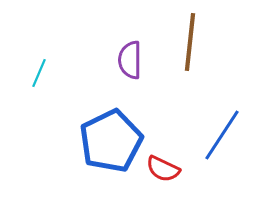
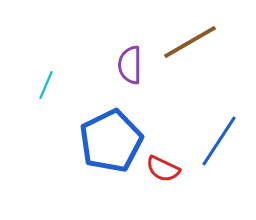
brown line: rotated 54 degrees clockwise
purple semicircle: moved 5 px down
cyan line: moved 7 px right, 12 px down
blue line: moved 3 px left, 6 px down
